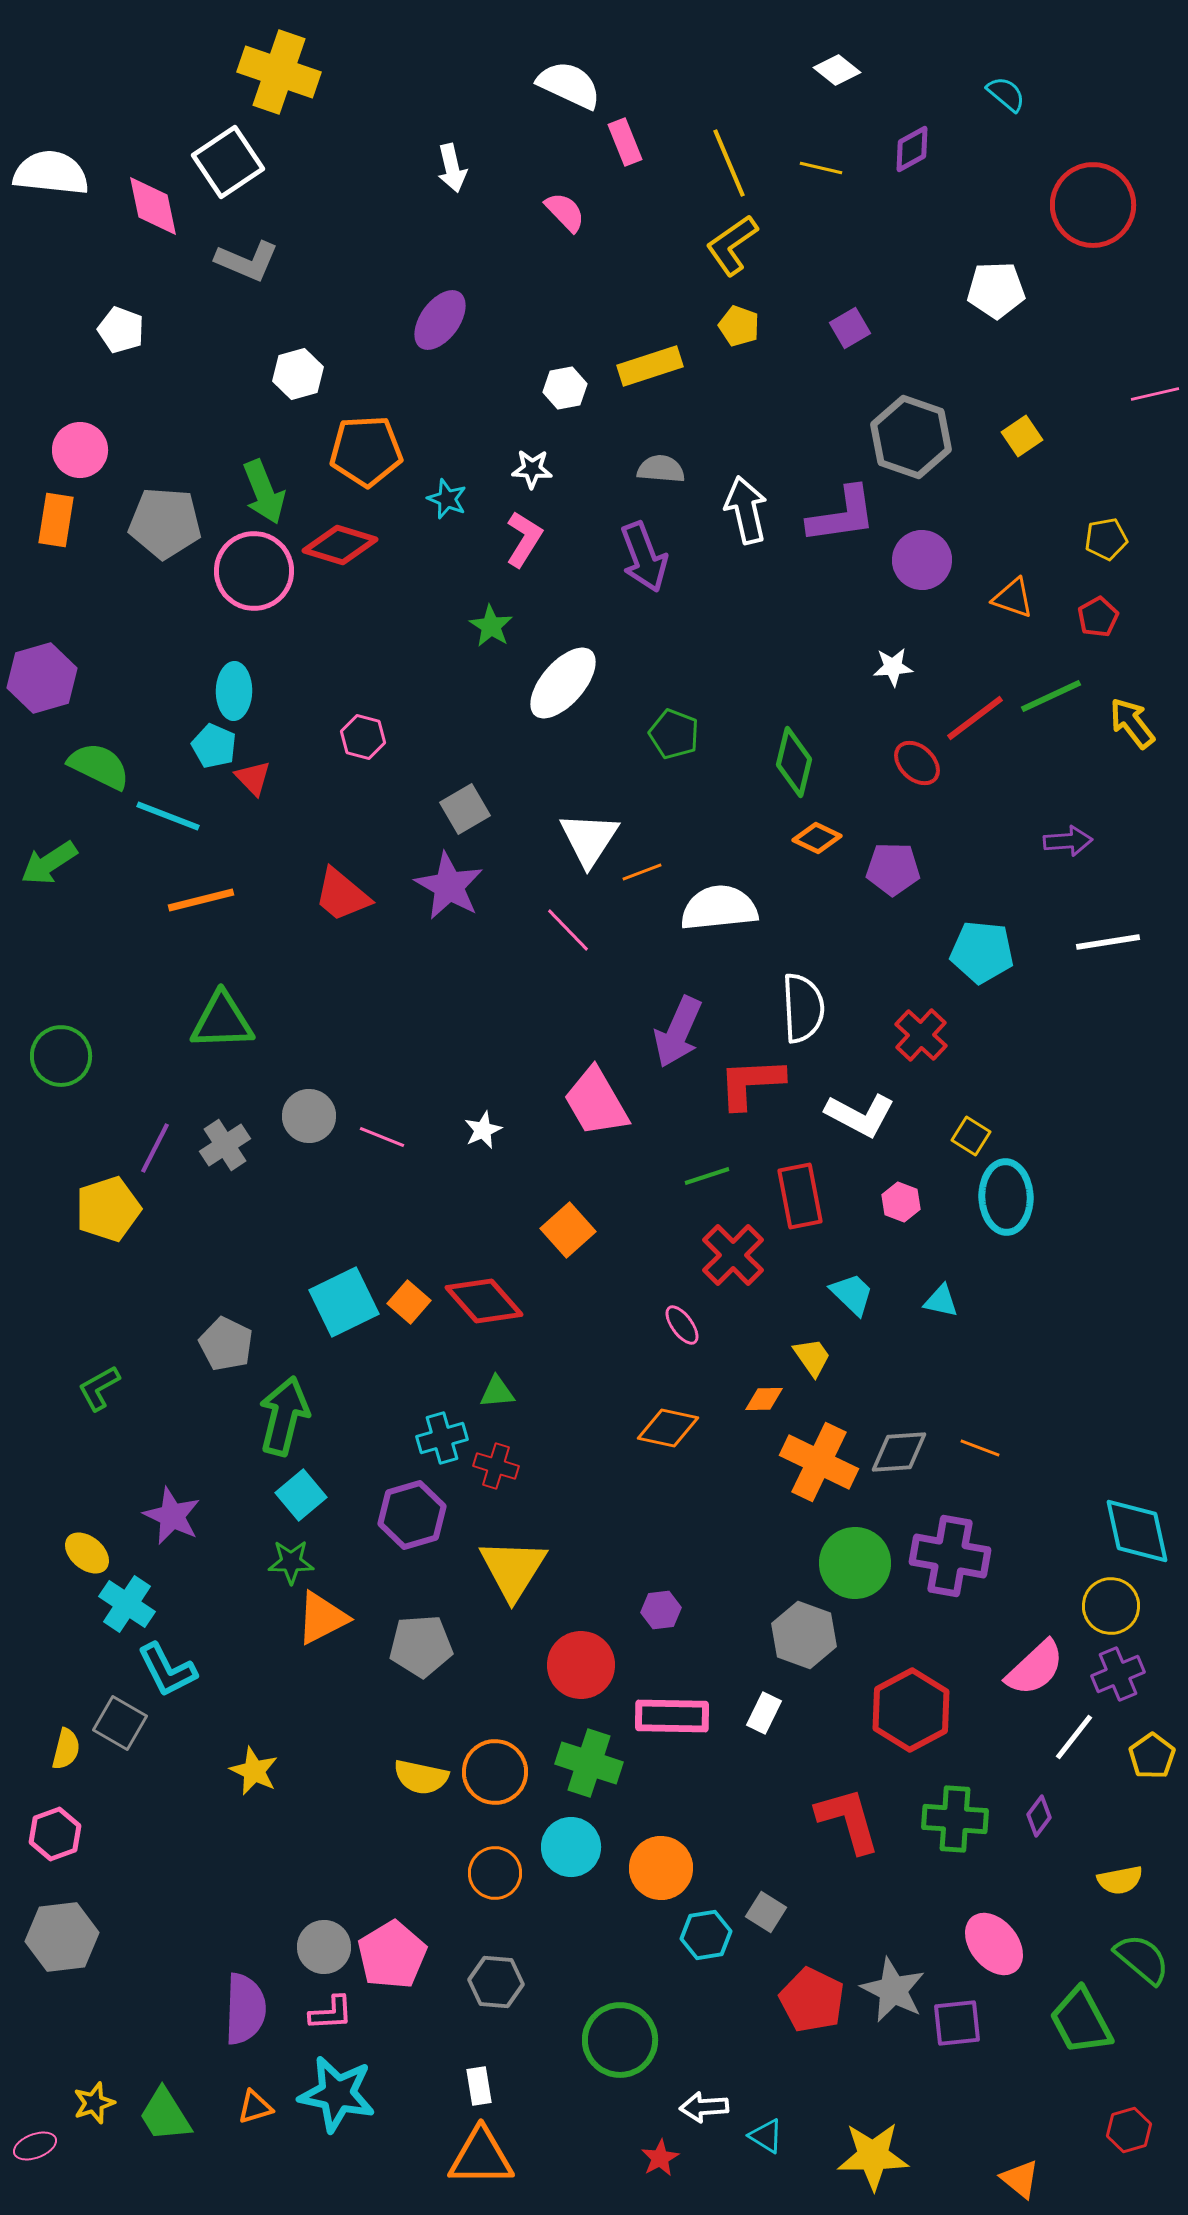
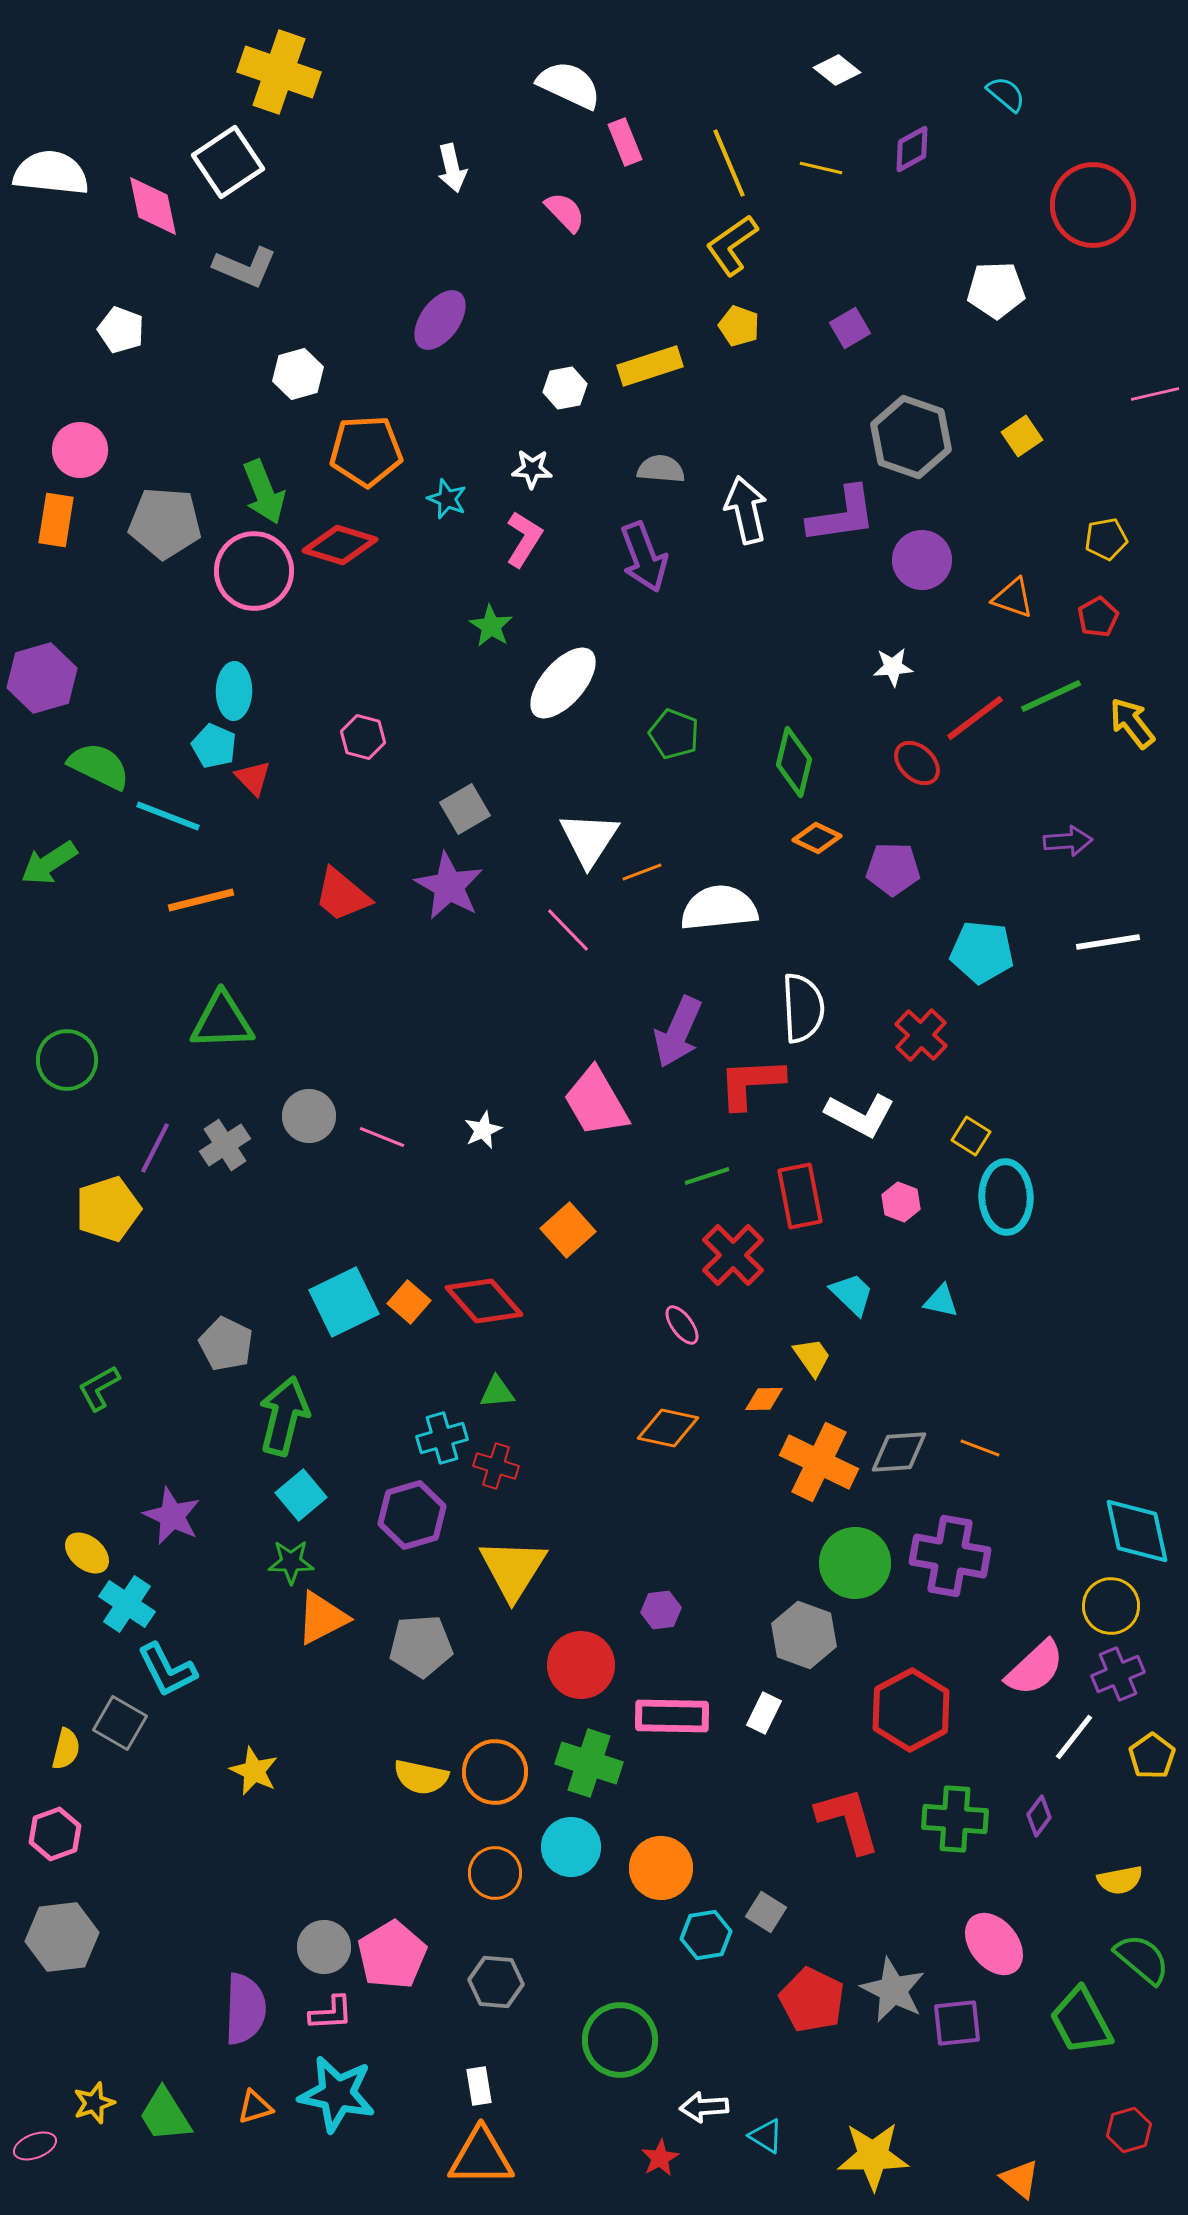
gray L-shape at (247, 261): moved 2 px left, 6 px down
green circle at (61, 1056): moved 6 px right, 4 px down
